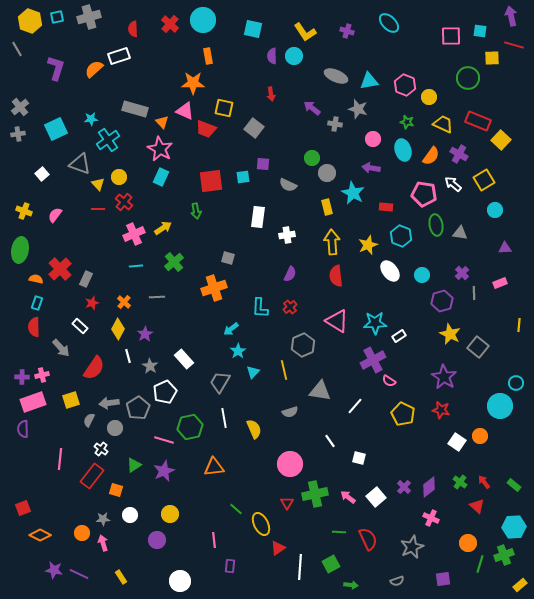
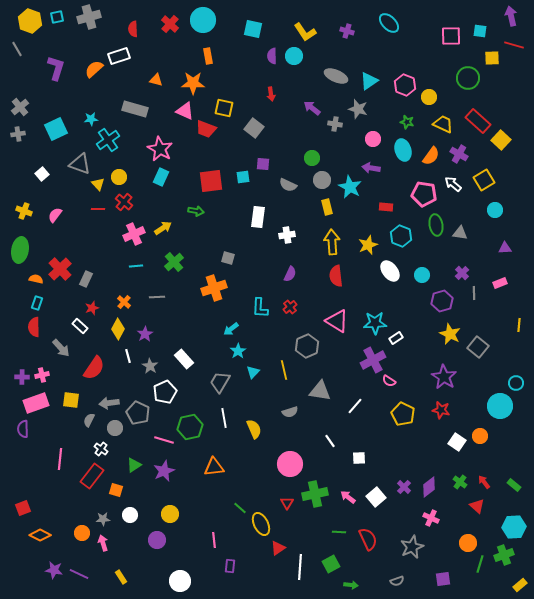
cyan triangle at (369, 81): rotated 24 degrees counterclockwise
red rectangle at (478, 121): rotated 20 degrees clockwise
orange triangle at (162, 122): moved 6 px left, 42 px up; rotated 32 degrees counterclockwise
gray circle at (327, 173): moved 5 px left, 7 px down
cyan star at (353, 193): moved 3 px left, 6 px up
green arrow at (196, 211): rotated 70 degrees counterclockwise
red star at (92, 303): moved 5 px down
white rectangle at (399, 336): moved 3 px left, 2 px down
gray hexagon at (303, 345): moved 4 px right, 1 px down
yellow square at (71, 400): rotated 24 degrees clockwise
pink rectangle at (33, 402): moved 3 px right, 1 px down
gray pentagon at (138, 408): moved 5 px down; rotated 15 degrees counterclockwise
white square at (359, 458): rotated 16 degrees counterclockwise
green line at (236, 509): moved 4 px right, 1 px up
